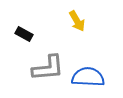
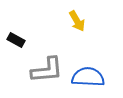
black rectangle: moved 8 px left, 6 px down
gray L-shape: moved 1 px left, 2 px down
